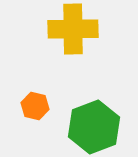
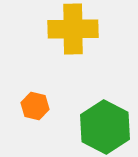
green hexagon: moved 11 px right; rotated 12 degrees counterclockwise
